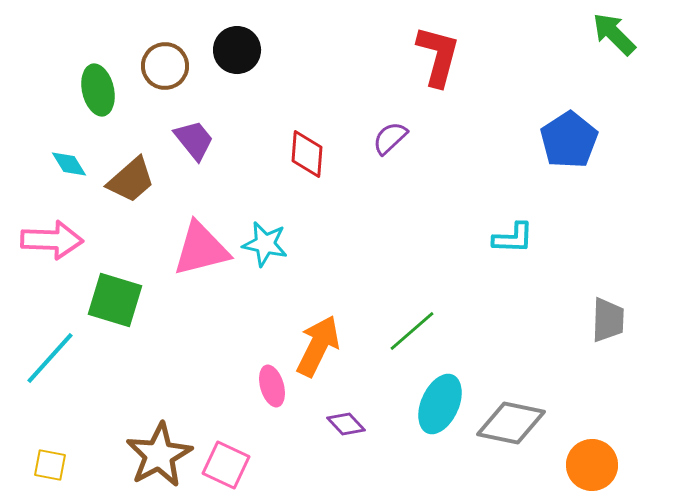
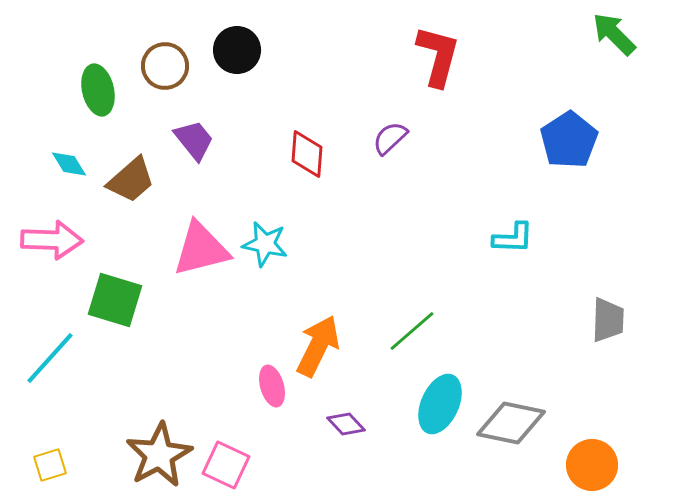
yellow square: rotated 28 degrees counterclockwise
